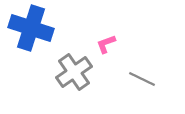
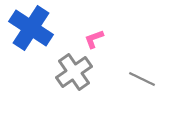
blue cross: rotated 15 degrees clockwise
pink L-shape: moved 12 px left, 5 px up
